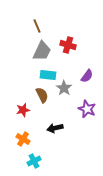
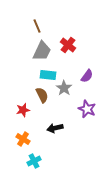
red cross: rotated 21 degrees clockwise
